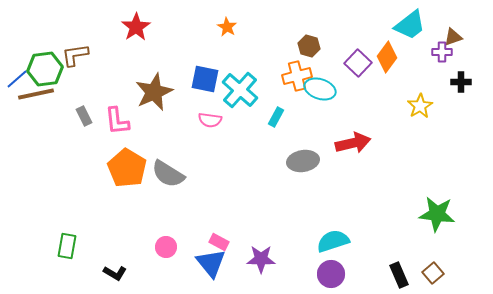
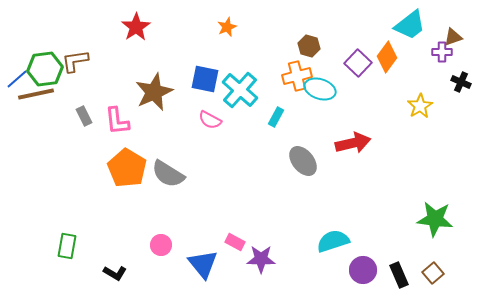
orange star: rotated 18 degrees clockwise
brown L-shape: moved 6 px down
black cross: rotated 24 degrees clockwise
pink semicircle: rotated 20 degrees clockwise
gray ellipse: rotated 60 degrees clockwise
green star: moved 2 px left, 5 px down
pink rectangle: moved 16 px right
pink circle: moved 5 px left, 2 px up
blue triangle: moved 8 px left, 1 px down
purple circle: moved 32 px right, 4 px up
